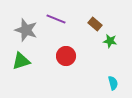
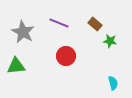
purple line: moved 3 px right, 4 px down
gray star: moved 3 px left, 2 px down; rotated 10 degrees clockwise
green triangle: moved 5 px left, 5 px down; rotated 12 degrees clockwise
